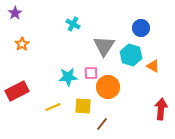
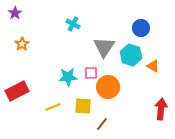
gray triangle: moved 1 px down
